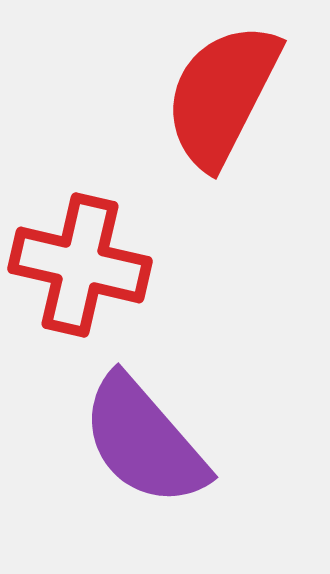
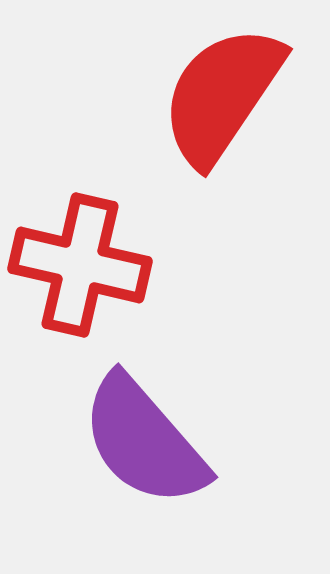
red semicircle: rotated 7 degrees clockwise
